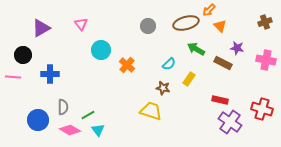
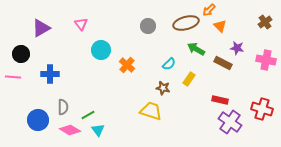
brown cross: rotated 16 degrees counterclockwise
black circle: moved 2 px left, 1 px up
